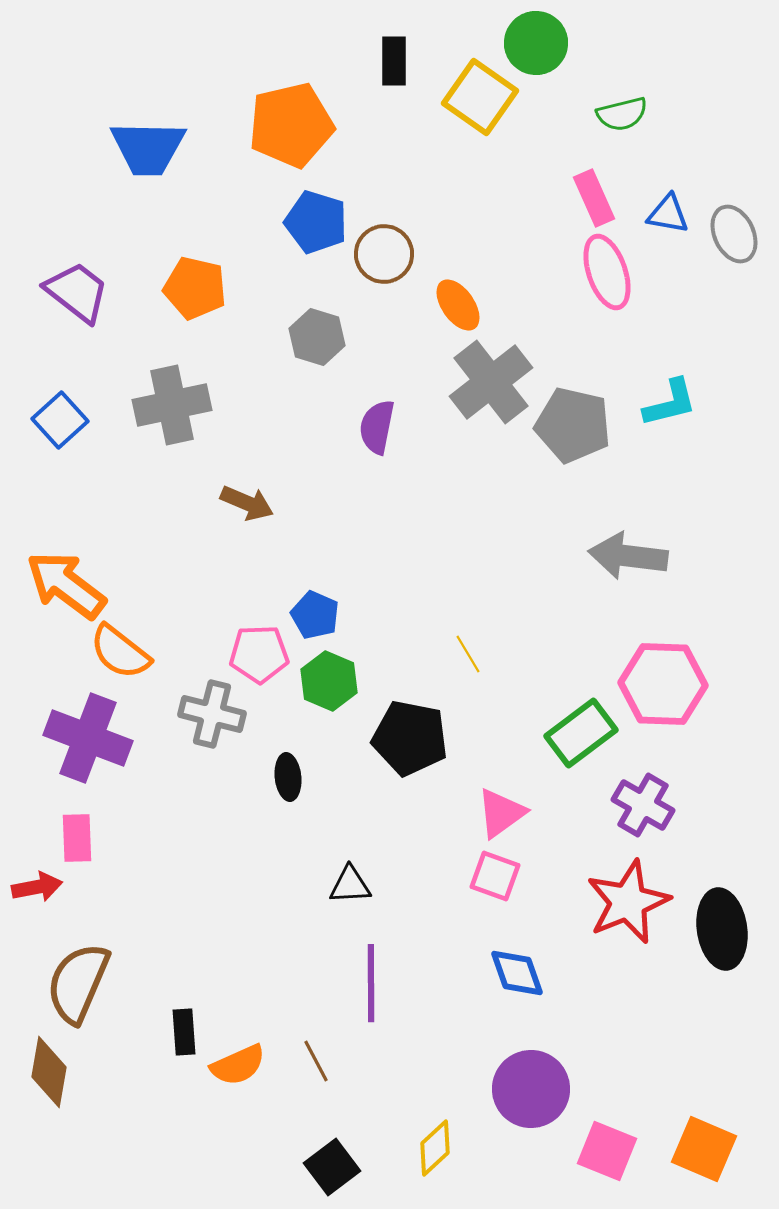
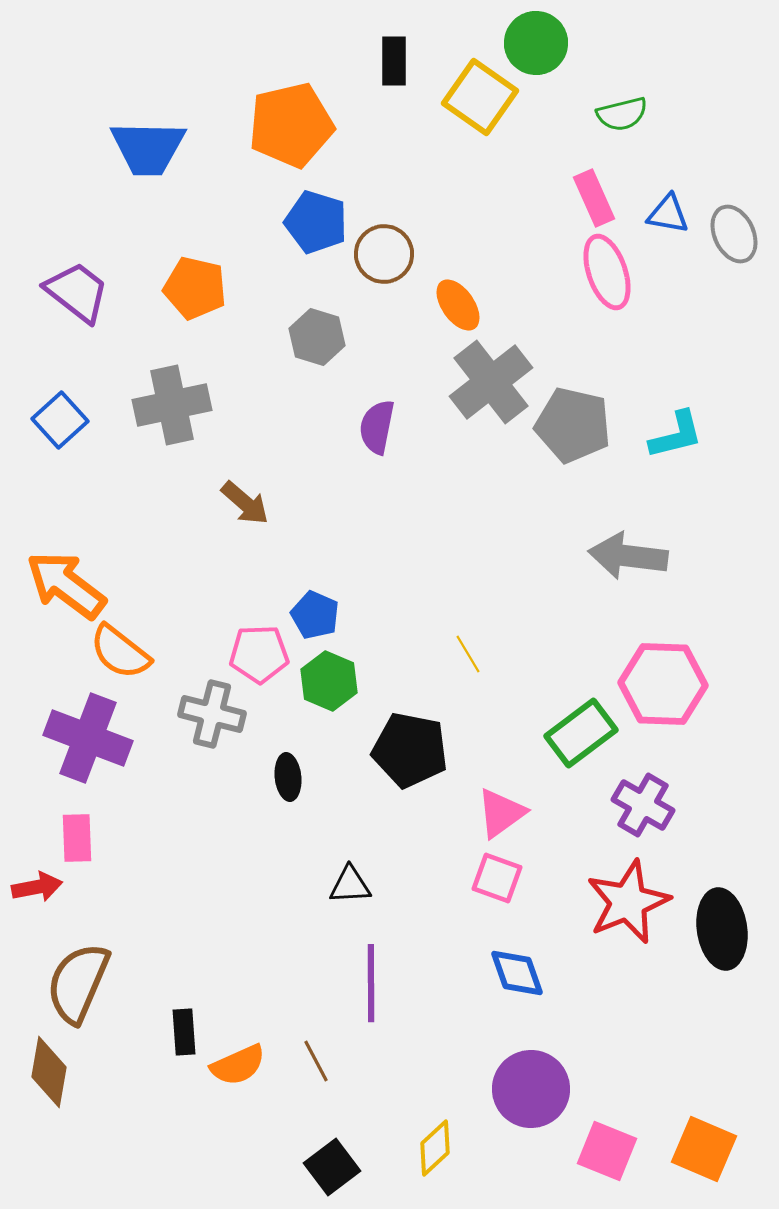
cyan L-shape at (670, 403): moved 6 px right, 32 px down
brown arrow at (247, 503): moved 2 px left; rotated 18 degrees clockwise
black pentagon at (410, 738): moved 12 px down
pink square at (495, 876): moved 2 px right, 2 px down
